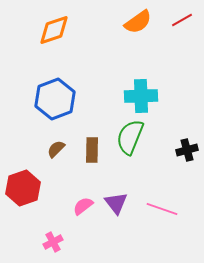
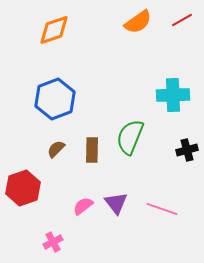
cyan cross: moved 32 px right, 1 px up
